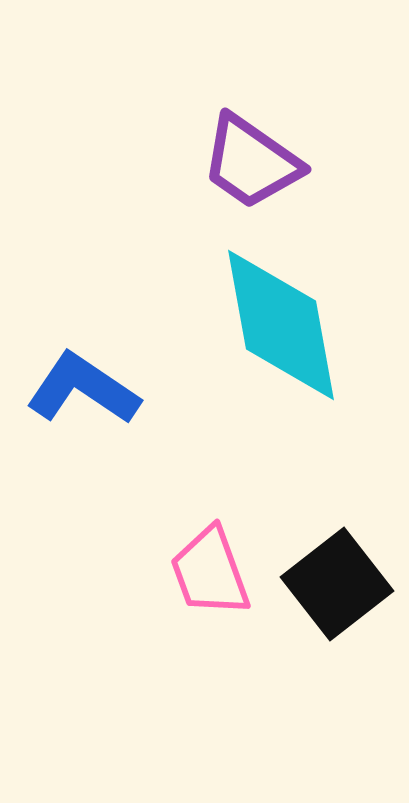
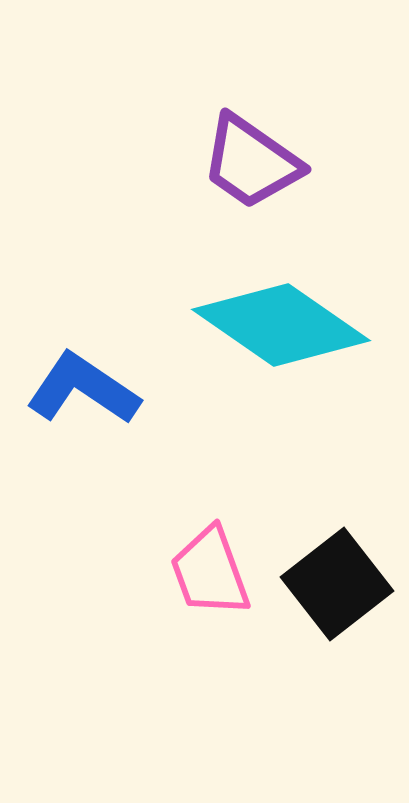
cyan diamond: rotated 45 degrees counterclockwise
